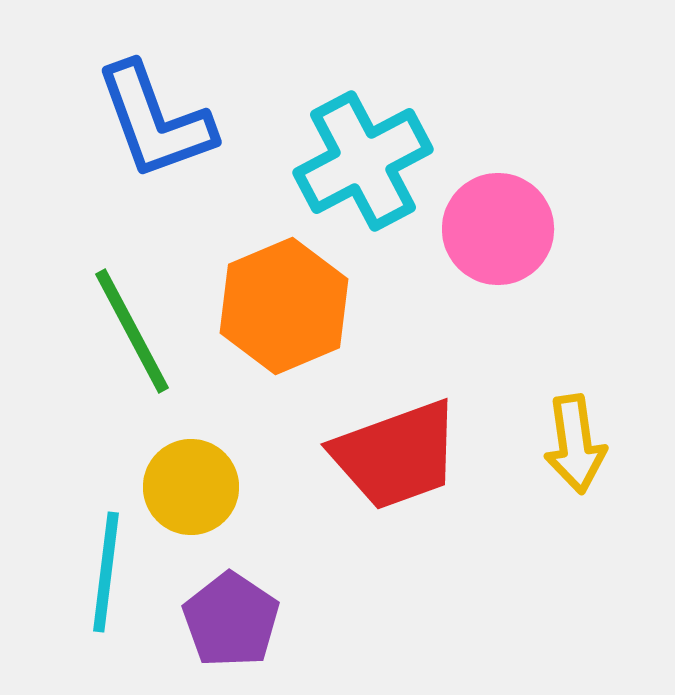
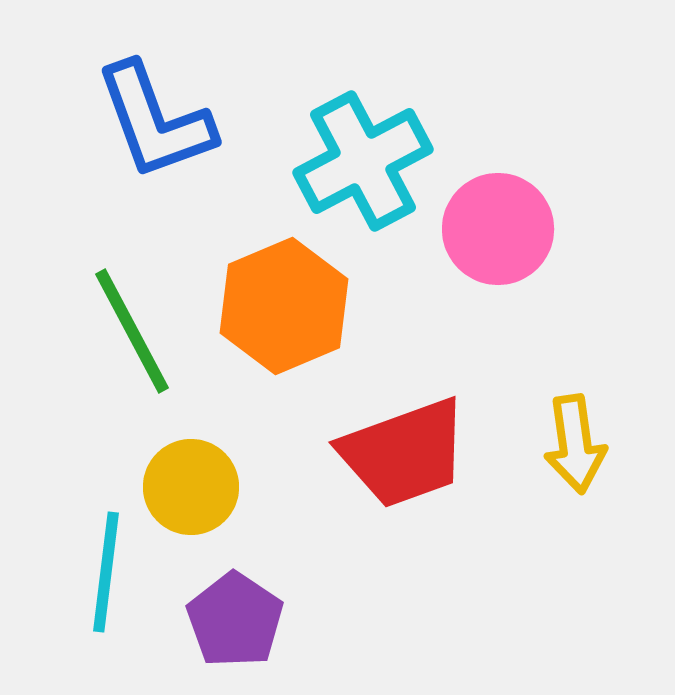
red trapezoid: moved 8 px right, 2 px up
purple pentagon: moved 4 px right
